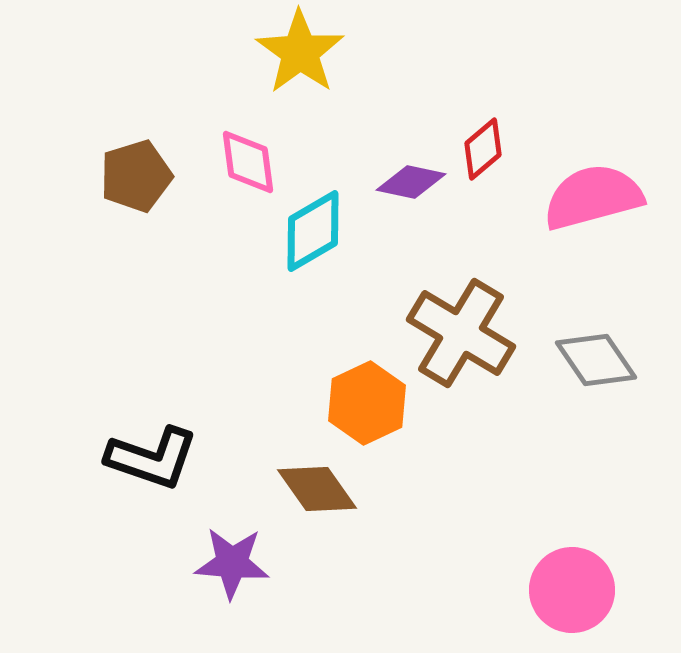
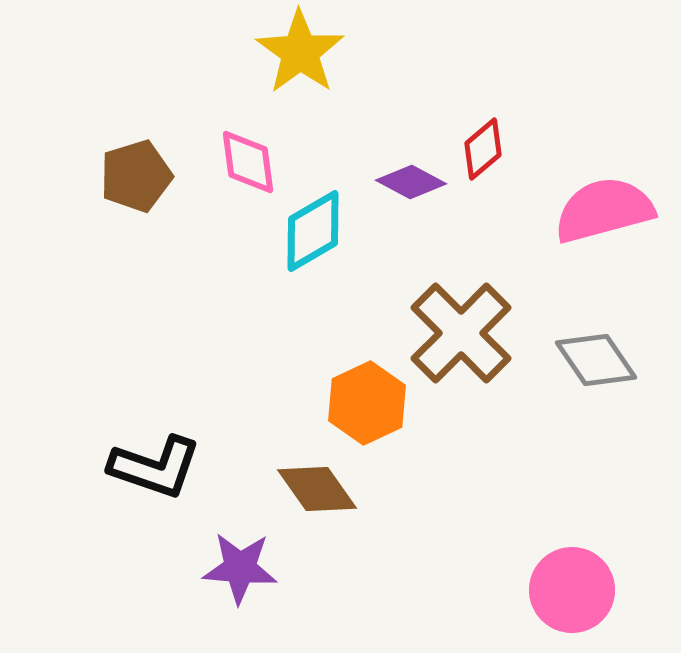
purple diamond: rotated 16 degrees clockwise
pink semicircle: moved 11 px right, 13 px down
brown cross: rotated 14 degrees clockwise
black L-shape: moved 3 px right, 9 px down
purple star: moved 8 px right, 5 px down
